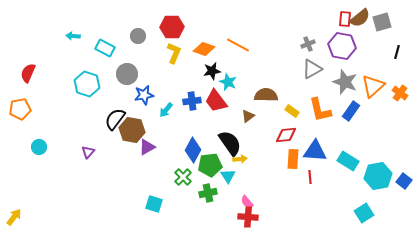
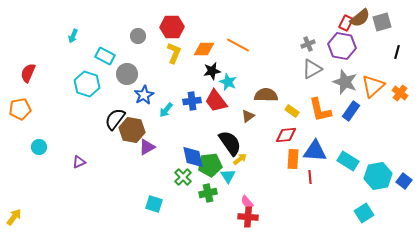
red rectangle at (345, 19): moved 1 px right, 4 px down; rotated 21 degrees clockwise
cyan arrow at (73, 36): rotated 72 degrees counterclockwise
cyan rectangle at (105, 48): moved 8 px down
orange diamond at (204, 49): rotated 20 degrees counterclockwise
blue star at (144, 95): rotated 18 degrees counterclockwise
blue diamond at (193, 150): moved 7 px down; rotated 40 degrees counterclockwise
purple triangle at (88, 152): moved 9 px left, 10 px down; rotated 24 degrees clockwise
yellow arrow at (240, 159): rotated 32 degrees counterclockwise
